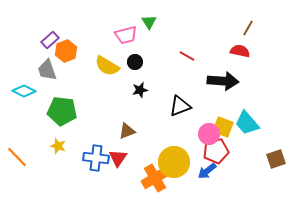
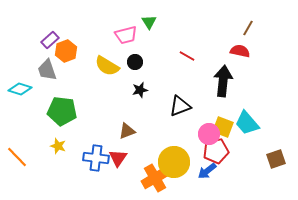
black arrow: rotated 88 degrees counterclockwise
cyan diamond: moved 4 px left, 2 px up; rotated 10 degrees counterclockwise
